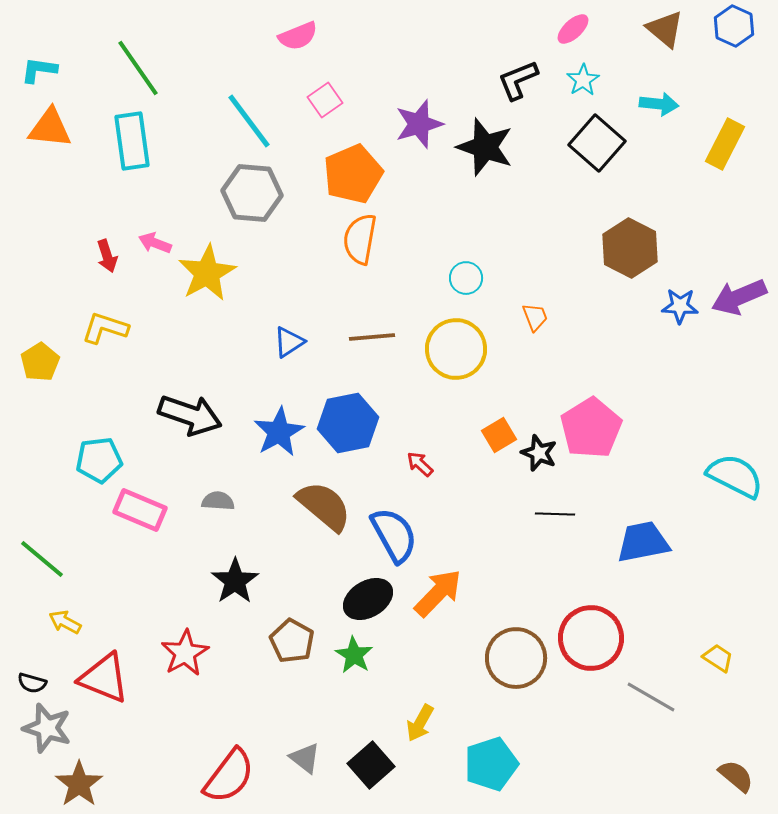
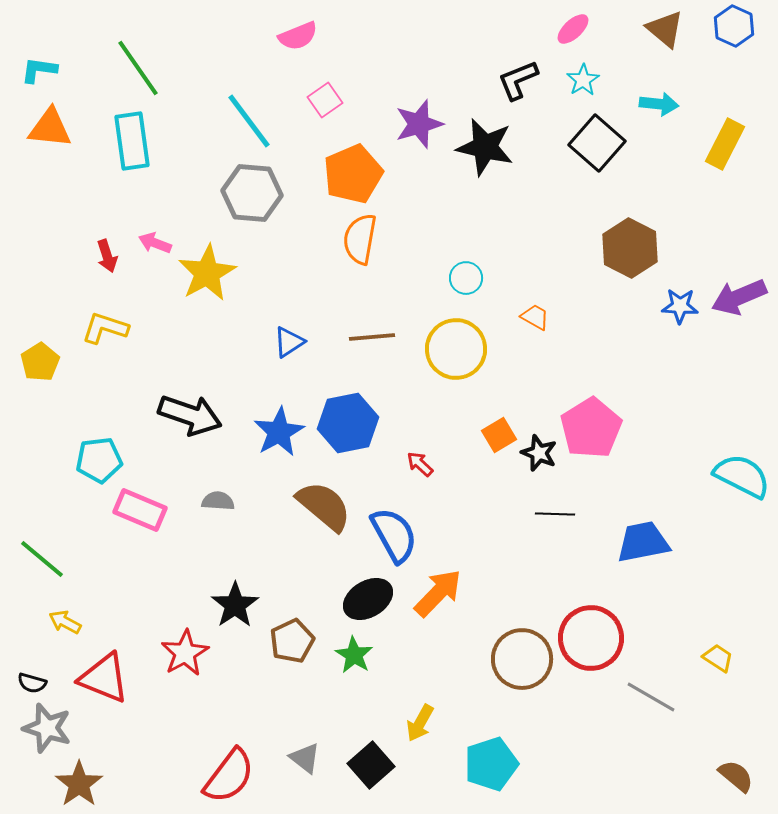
black star at (485, 147): rotated 6 degrees counterclockwise
orange trapezoid at (535, 317): rotated 40 degrees counterclockwise
cyan semicircle at (735, 476): moved 7 px right
black star at (235, 581): moved 24 px down
brown pentagon at (292, 641): rotated 18 degrees clockwise
brown circle at (516, 658): moved 6 px right, 1 px down
